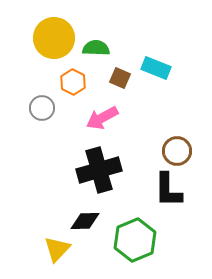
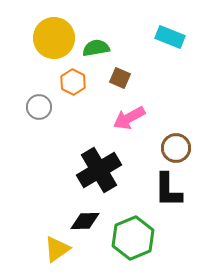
green semicircle: rotated 12 degrees counterclockwise
cyan rectangle: moved 14 px right, 31 px up
gray circle: moved 3 px left, 1 px up
pink arrow: moved 27 px right
brown circle: moved 1 px left, 3 px up
black cross: rotated 15 degrees counterclockwise
green hexagon: moved 2 px left, 2 px up
yellow triangle: rotated 12 degrees clockwise
